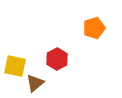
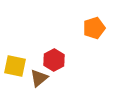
red hexagon: moved 3 px left, 1 px down
brown triangle: moved 4 px right, 5 px up
